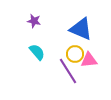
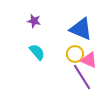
pink triangle: rotated 30 degrees clockwise
purple line: moved 14 px right, 6 px down
